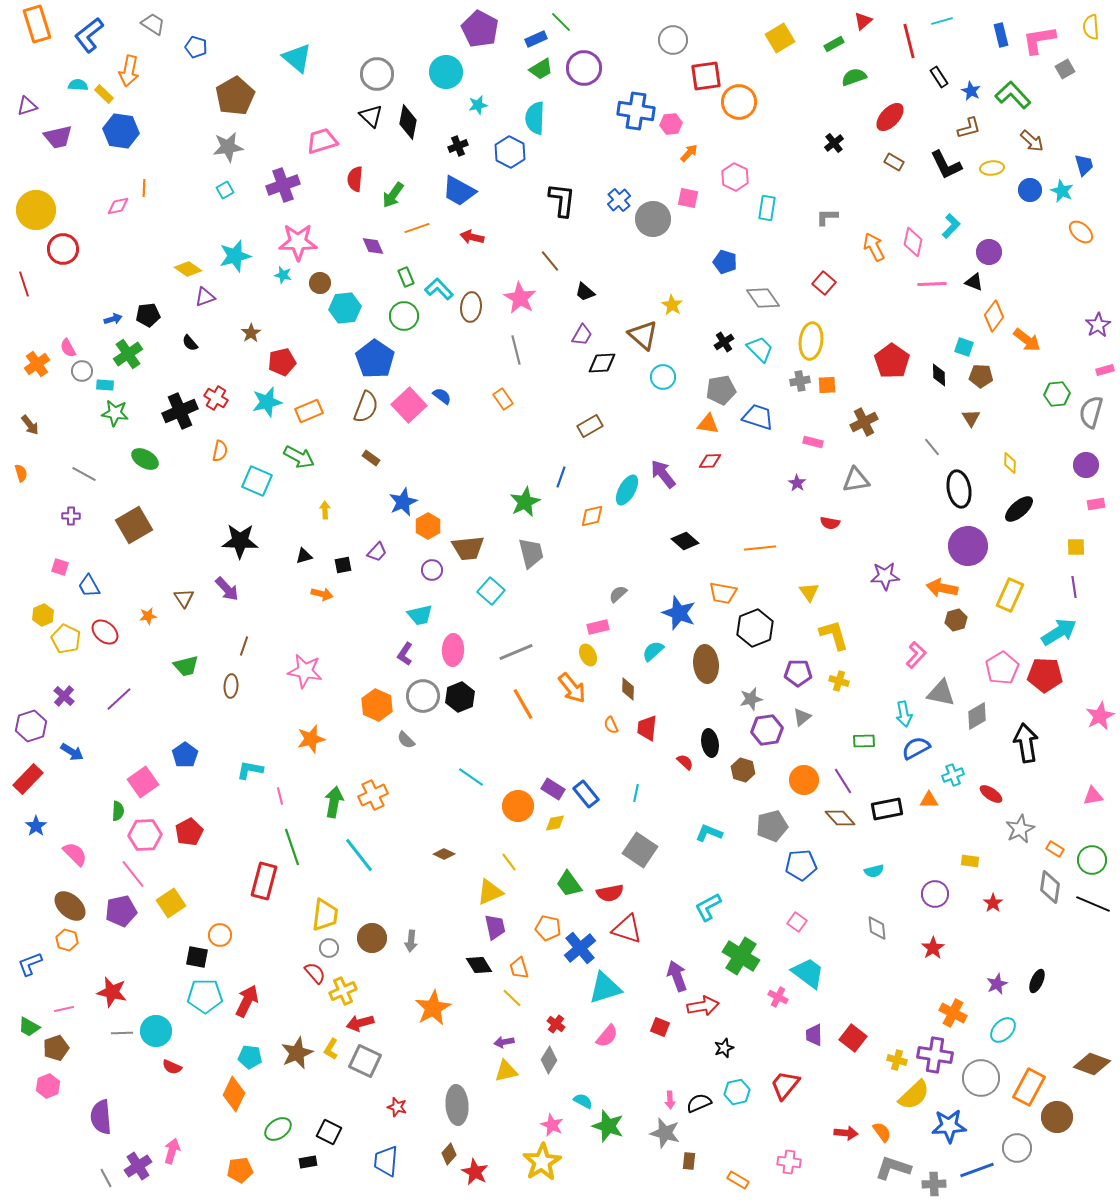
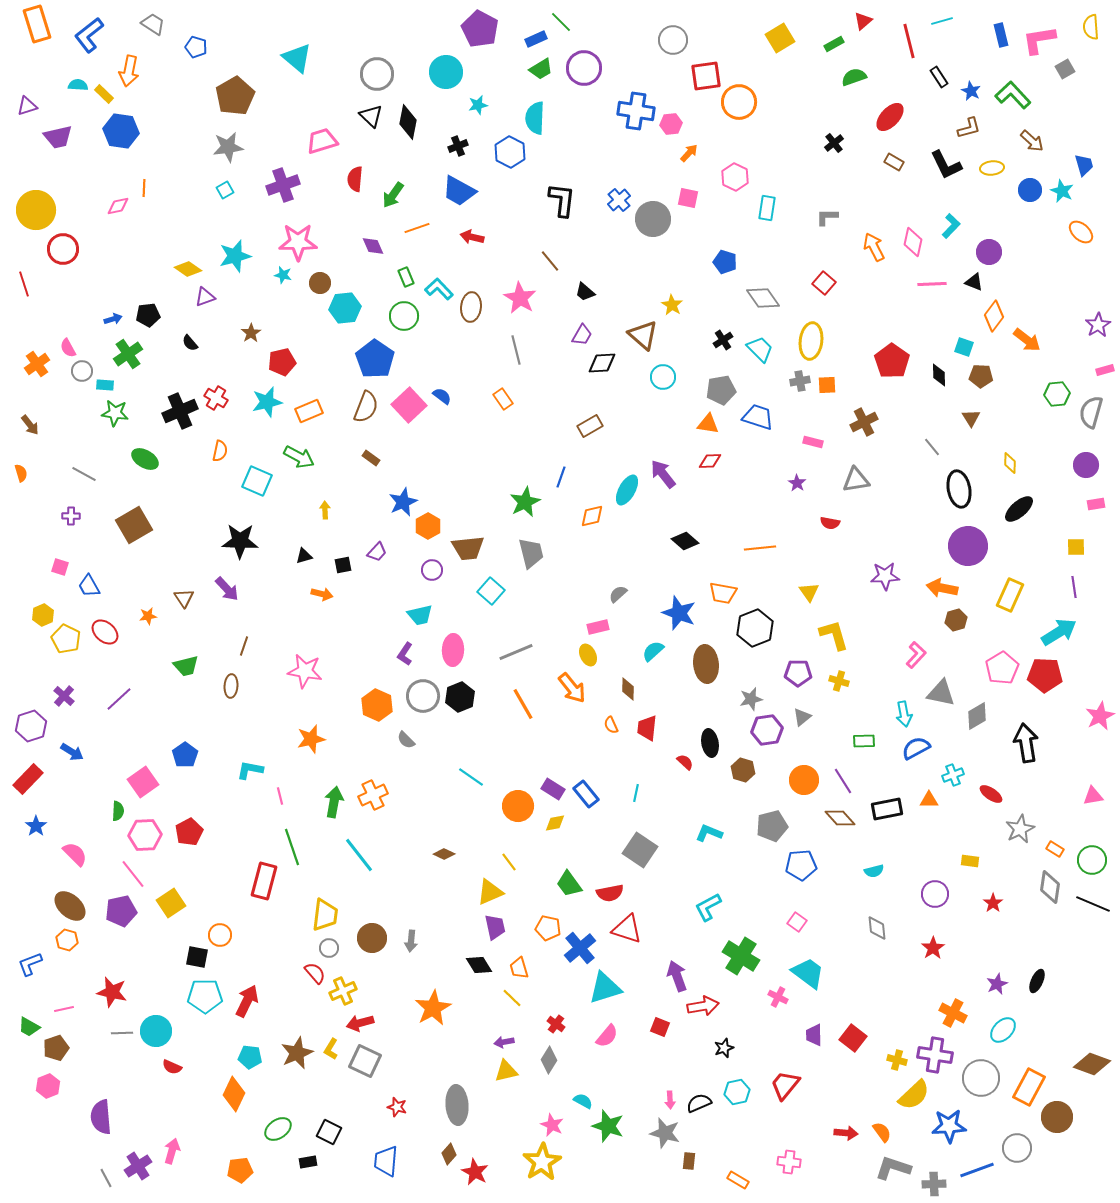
black cross at (724, 342): moved 1 px left, 2 px up
